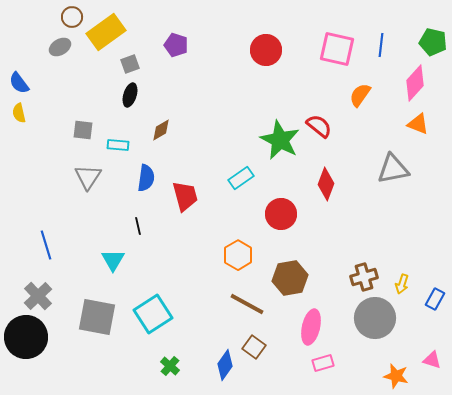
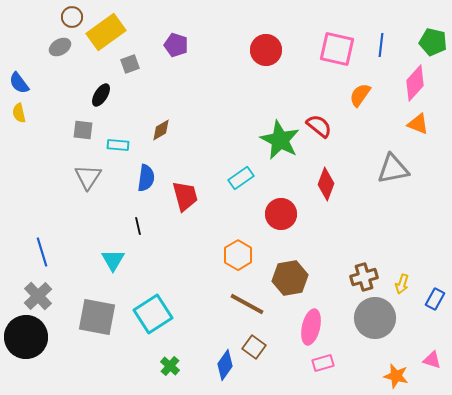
black ellipse at (130, 95): moved 29 px left; rotated 15 degrees clockwise
blue line at (46, 245): moved 4 px left, 7 px down
